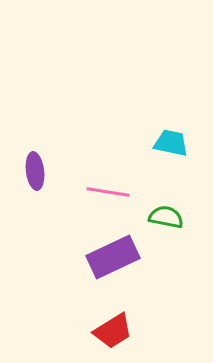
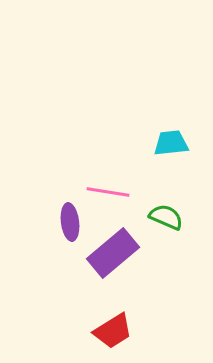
cyan trapezoid: rotated 18 degrees counterclockwise
purple ellipse: moved 35 px right, 51 px down
green semicircle: rotated 12 degrees clockwise
purple rectangle: moved 4 px up; rotated 15 degrees counterclockwise
